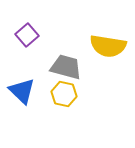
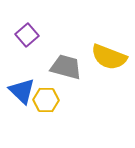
yellow semicircle: moved 1 px right, 11 px down; rotated 12 degrees clockwise
yellow hexagon: moved 18 px left, 6 px down; rotated 10 degrees counterclockwise
